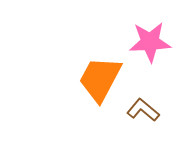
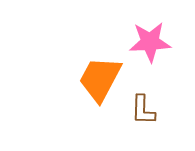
brown L-shape: rotated 128 degrees counterclockwise
